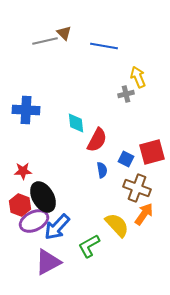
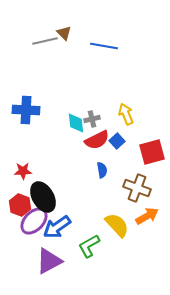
yellow arrow: moved 12 px left, 37 px down
gray cross: moved 34 px left, 25 px down
red semicircle: rotated 35 degrees clockwise
blue square: moved 9 px left, 18 px up; rotated 21 degrees clockwise
orange arrow: moved 3 px right, 2 px down; rotated 25 degrees clockwise
purple ellipse: rotated 20 degrees counterclockwise
blue arrow: rotated 12 degrees clockwise
purple triangle: moved 1 px right, 1 px up
